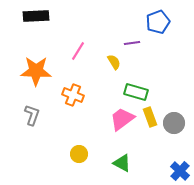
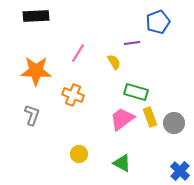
pink line: moved 2 px down
